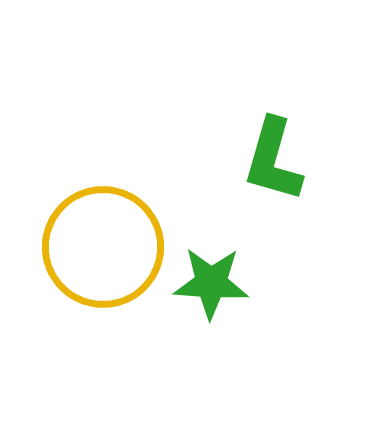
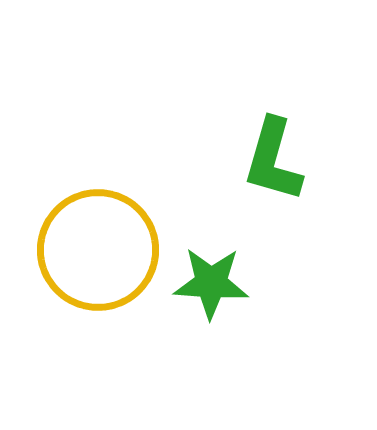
yellow circle: moved 5 px left, 3 px down
